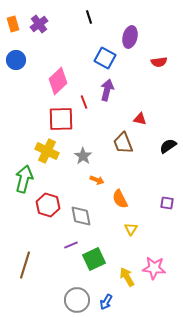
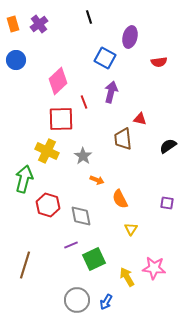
purple arrow: moved 4 px right, 2 px down
brown trapezoid: moved 4 px up; rotated 15 degrees clockwise
